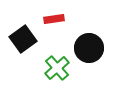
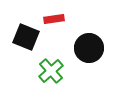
black square: moved 3 px right, 2 px up; rotated 32 degrees counterclockwise
green cross: moved 6 px left, 3 px down
